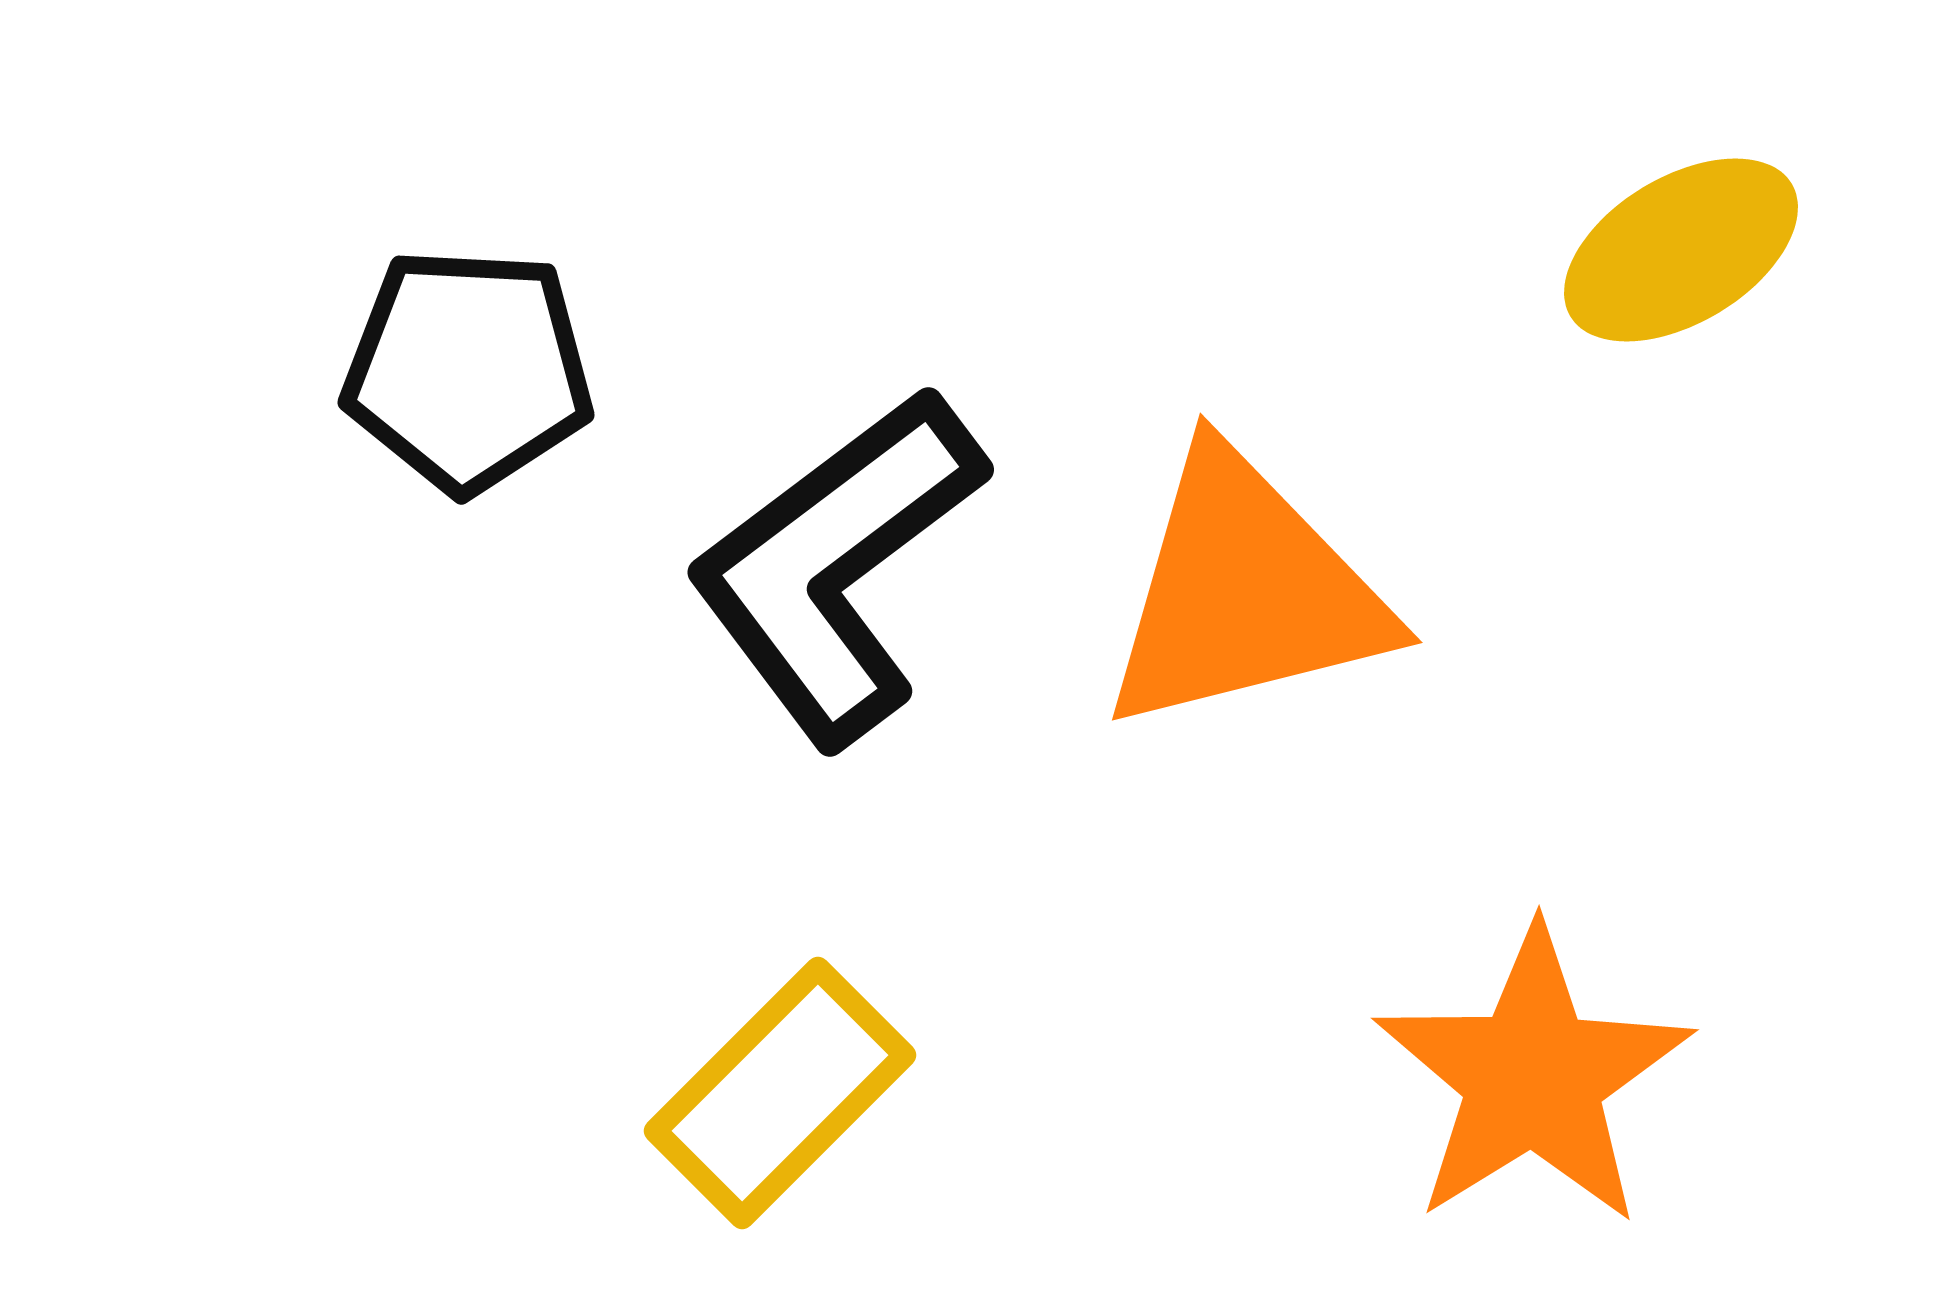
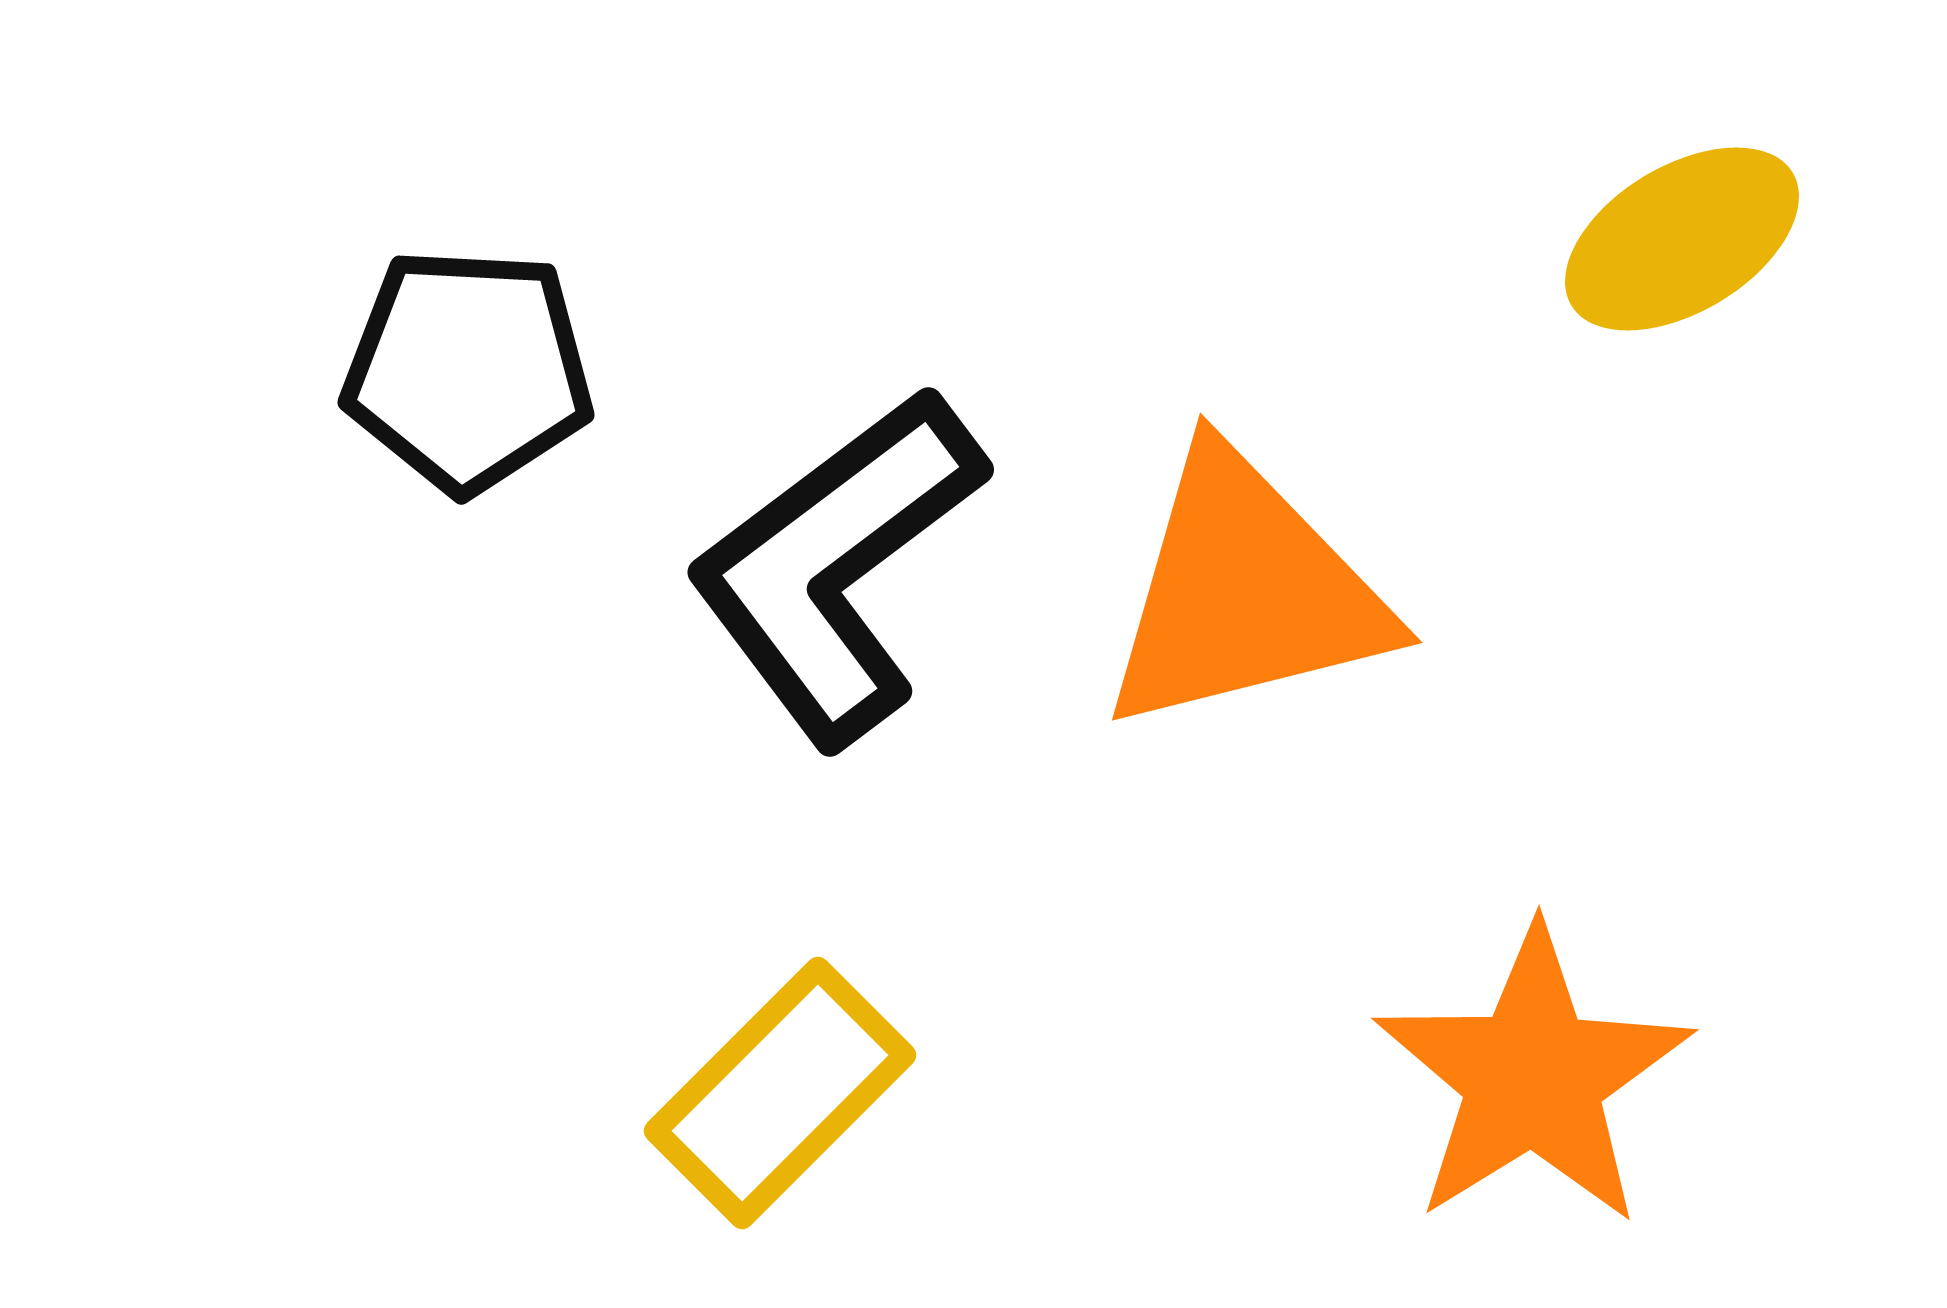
yellow ellipse: moved 1 px right, 11 px up
